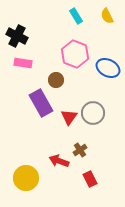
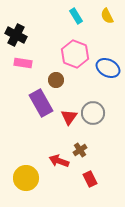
black cross: moved 1 px left, 1 px up
